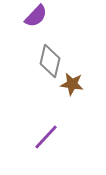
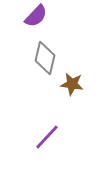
gray diamond: moved 5 px left, 3 px up
purple line: moved 1 px right
